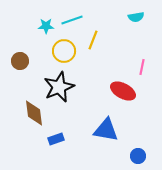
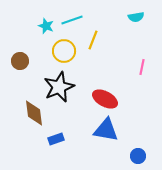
cyan star: rotated 21 degrees clockwise
red ellipse: moved 18 px left, 8 px down
